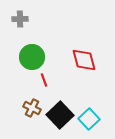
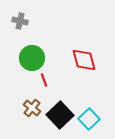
gray cross: moved 2 px down; rotated 14 degrees clockwise
green circle: moved 1 px down
brown cross: rotated 12 degrees clockwise
